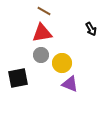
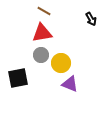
black arrow: moved 10 px up
yellow circle: moved 1 px left
